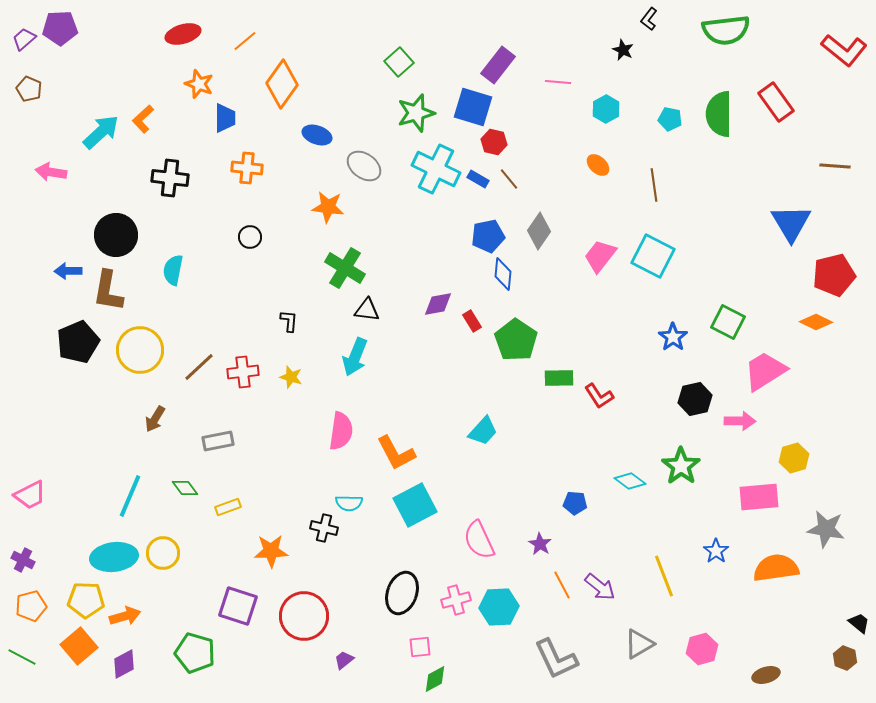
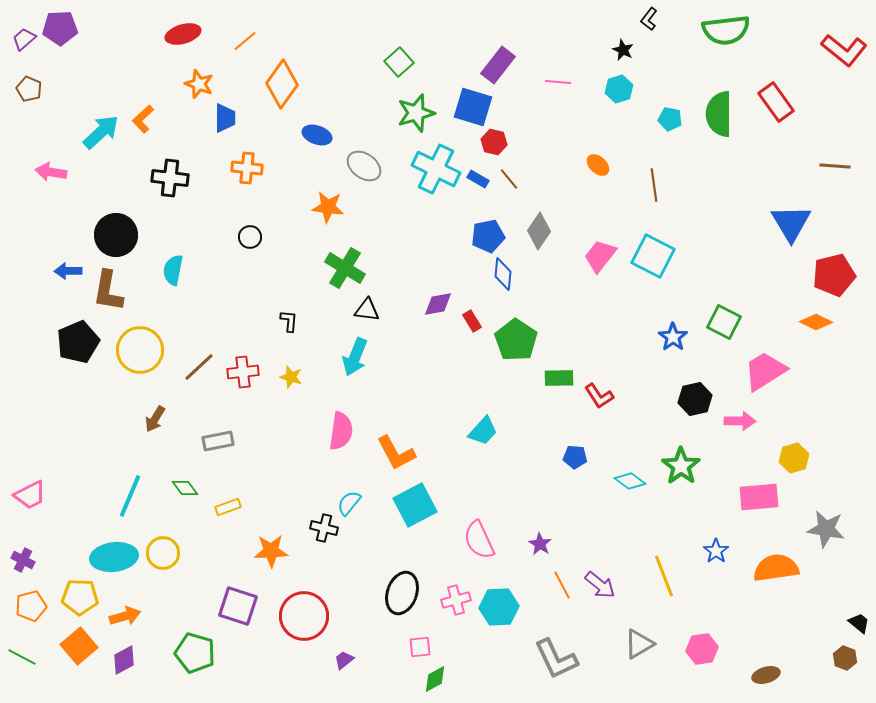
cyan hexagon at (606, 109): moved 13 px right, 20 px up; rotated 12 degrees clockwise
green square at (728, 322): moved 4 px left
cyan semicircle at (349, 503): rotated 128 degrees clockwise
blue pentagon at (575, 503): moved 46 px up
purple arrow at (600, 587): moved 2 px up
yellow pentagon at (86, 600): moved 6 px left, 3 px up
pink hexagon at (702, 649): rotated 8 degrees clockwise
purple diamond at (124, 664): moved 4 px up
